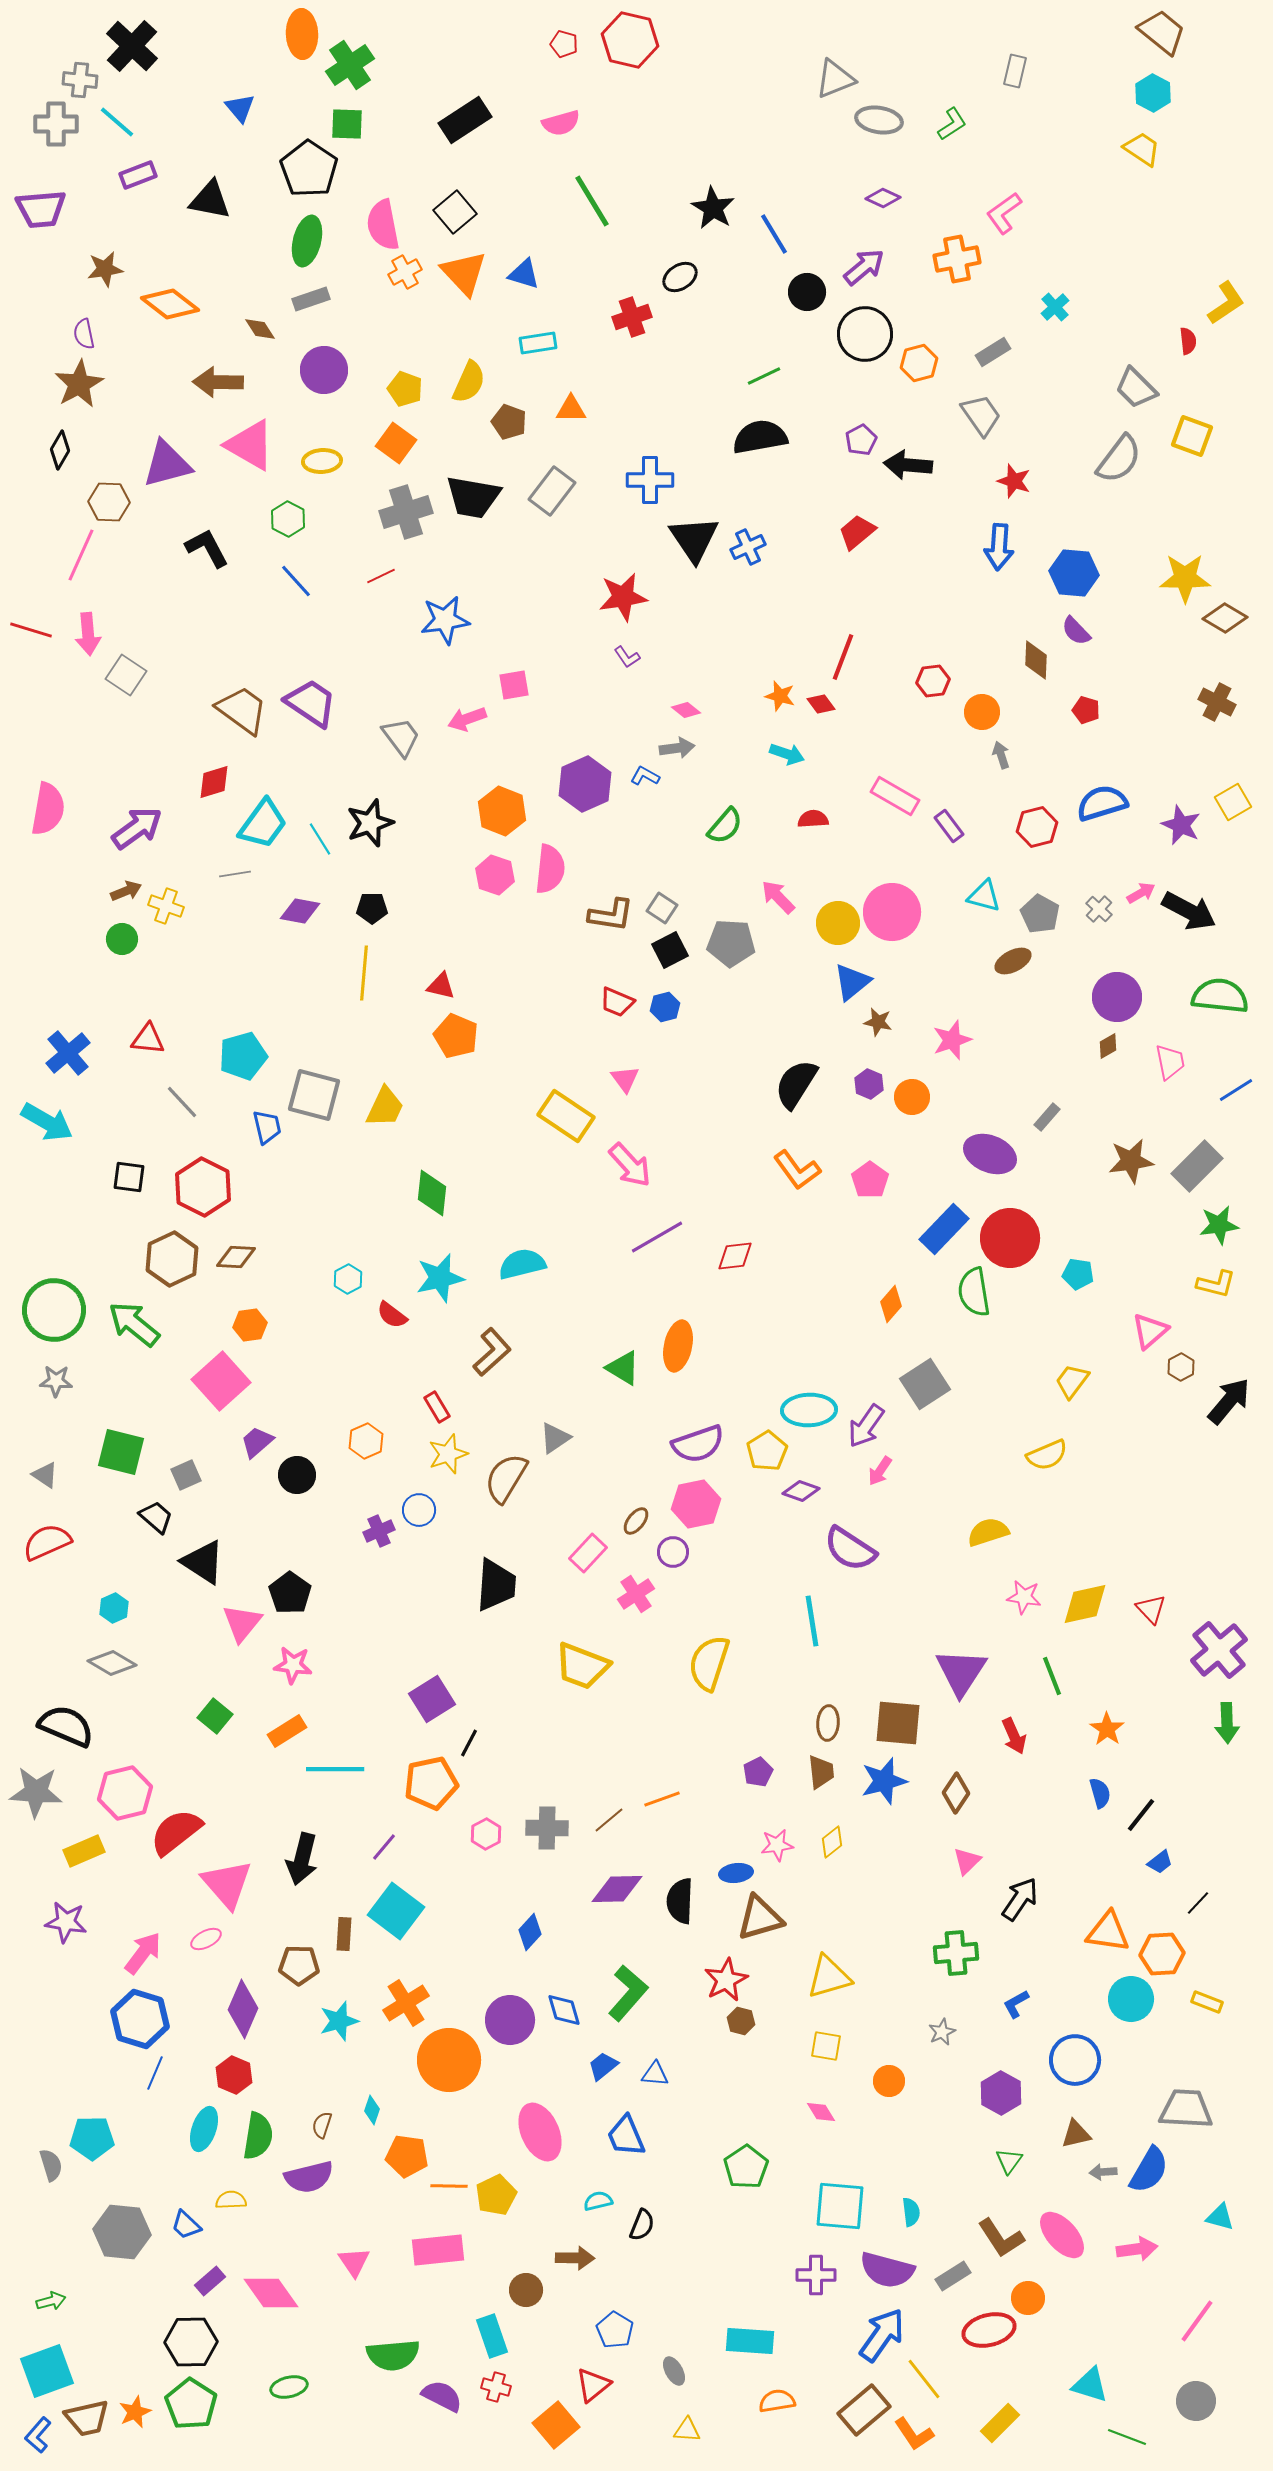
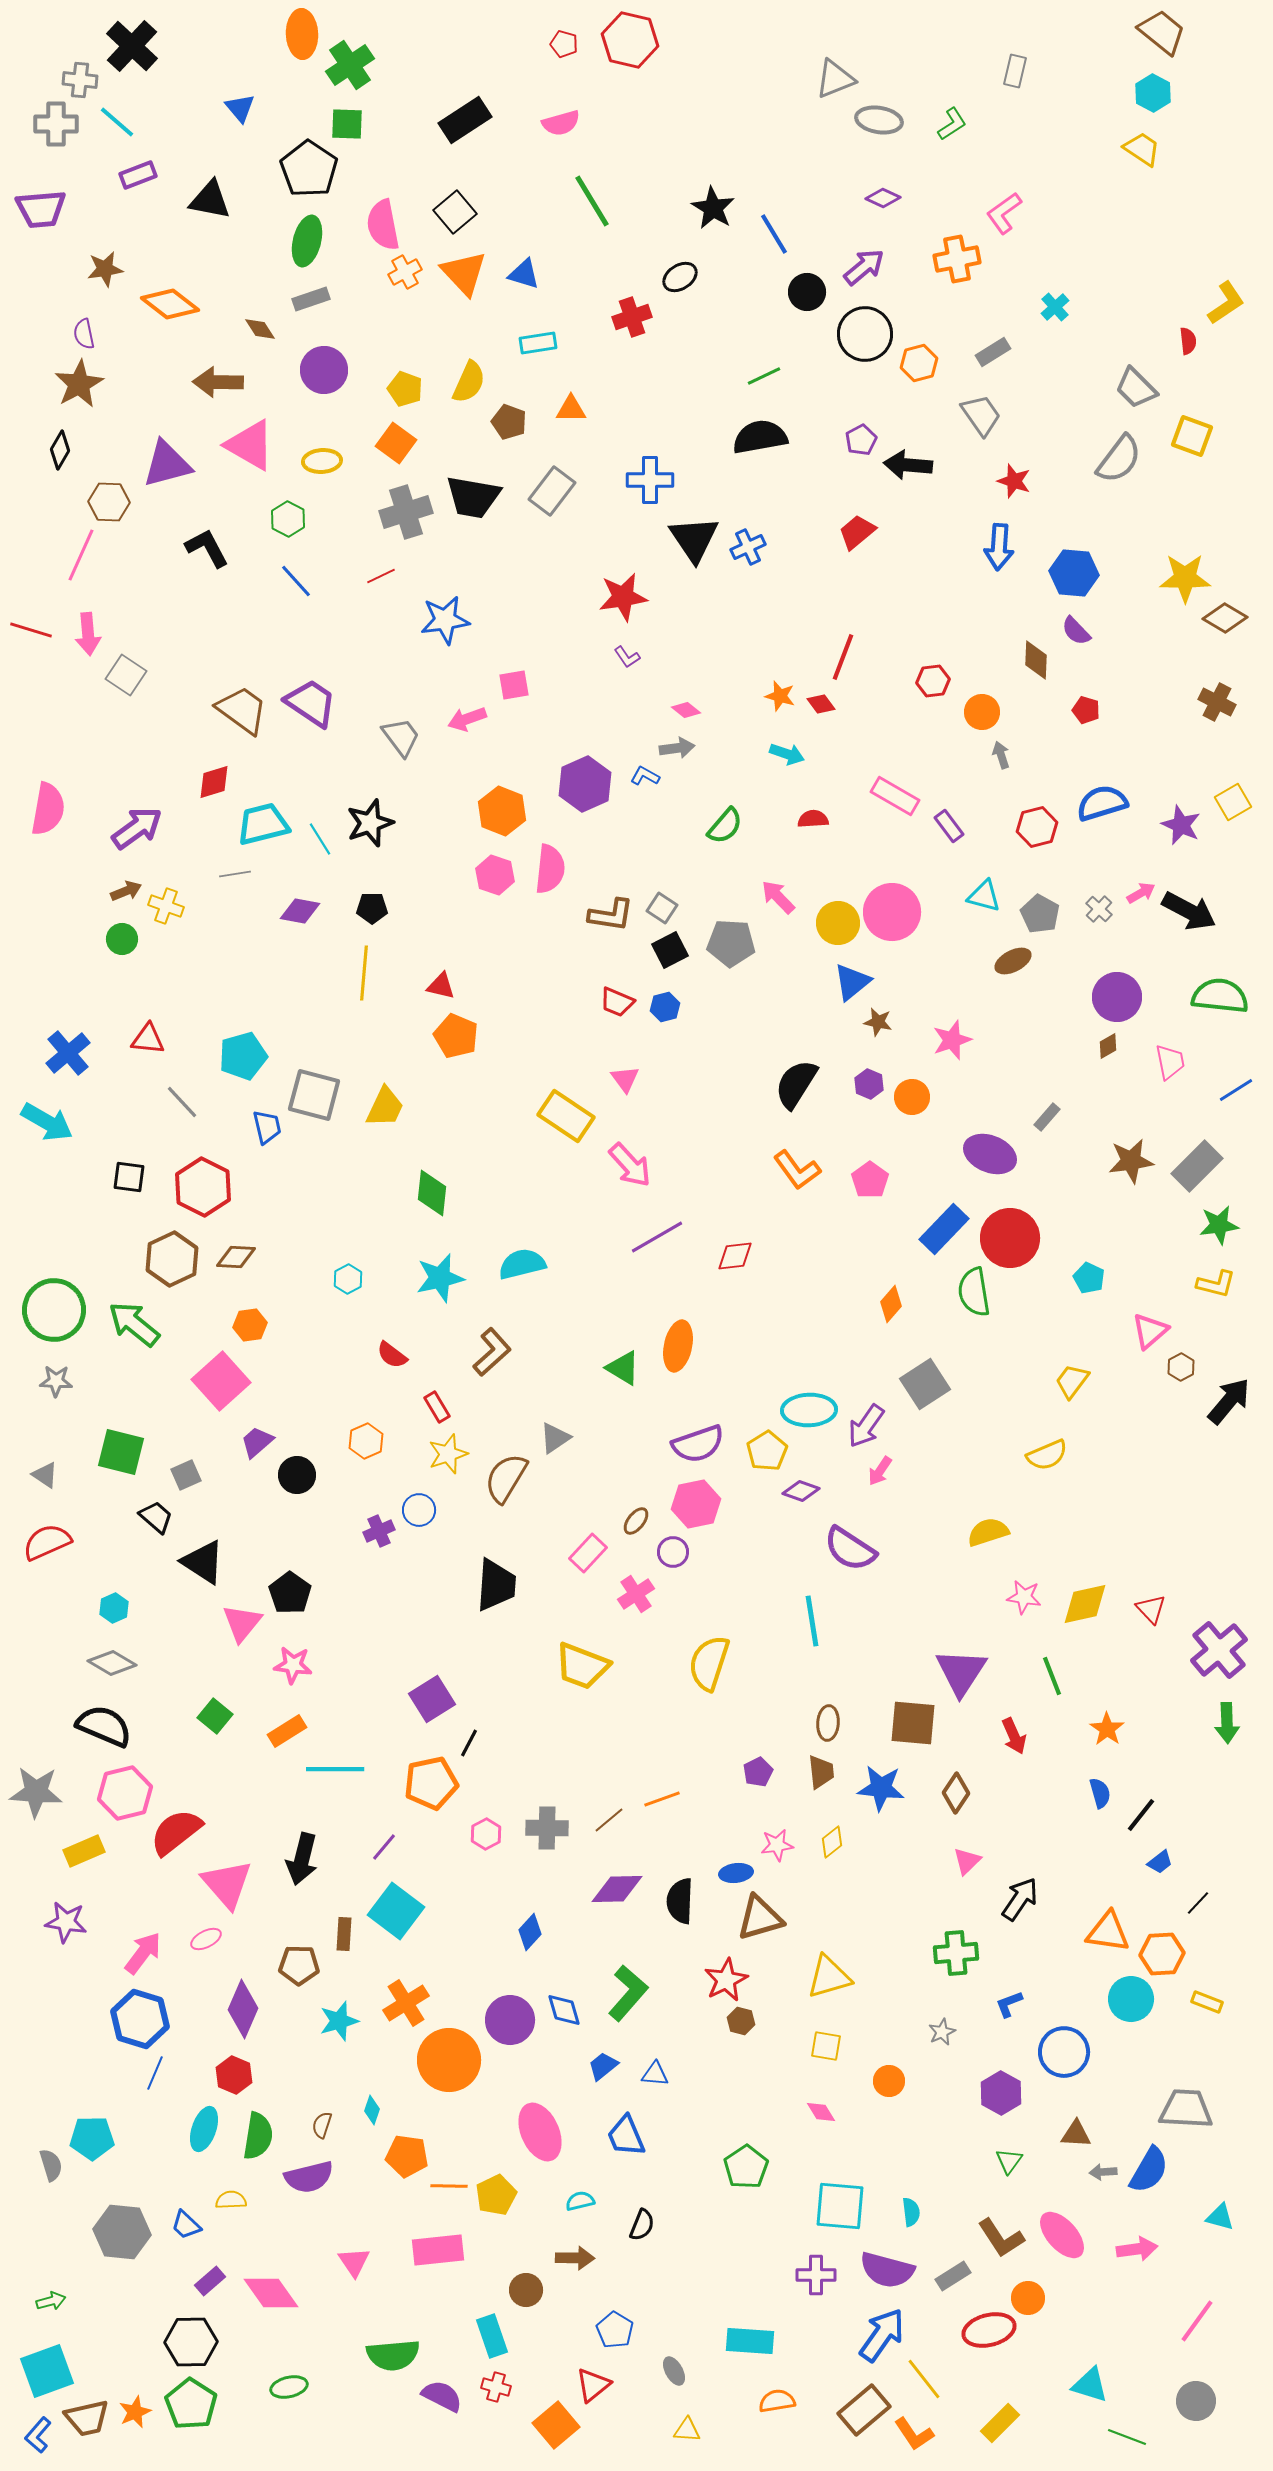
cyan trapezoid at (263, 824): rotated 140 degrees counterclockwise
cyan pentagon at (1078, 1274): moved 11 px right, 4 px down; rotated 16 degrees clockwise
red semicircle at (392, 1315): moved 40 px down
brown square at (898, 1723): moved 15 px right
black semicircle at (66, 1726): moved 38 px right
blue star at (884, 1781): moved 3 px left, 7 px down; rotated 21 degrees clockwise
blue L-shape at (1016, 2004): moved 7 px left; rotated 8 degrees clockwise
blue circle at (1075, 2060): moved 11 px left, 8 px up
brown triangle at (1076, 2134): rotated 16 degrees clockwise
cyan semicircle at (598, 2201): moved 18 px left
